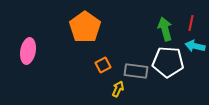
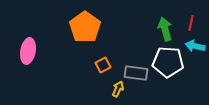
gray rectangle: moved 2 px down
